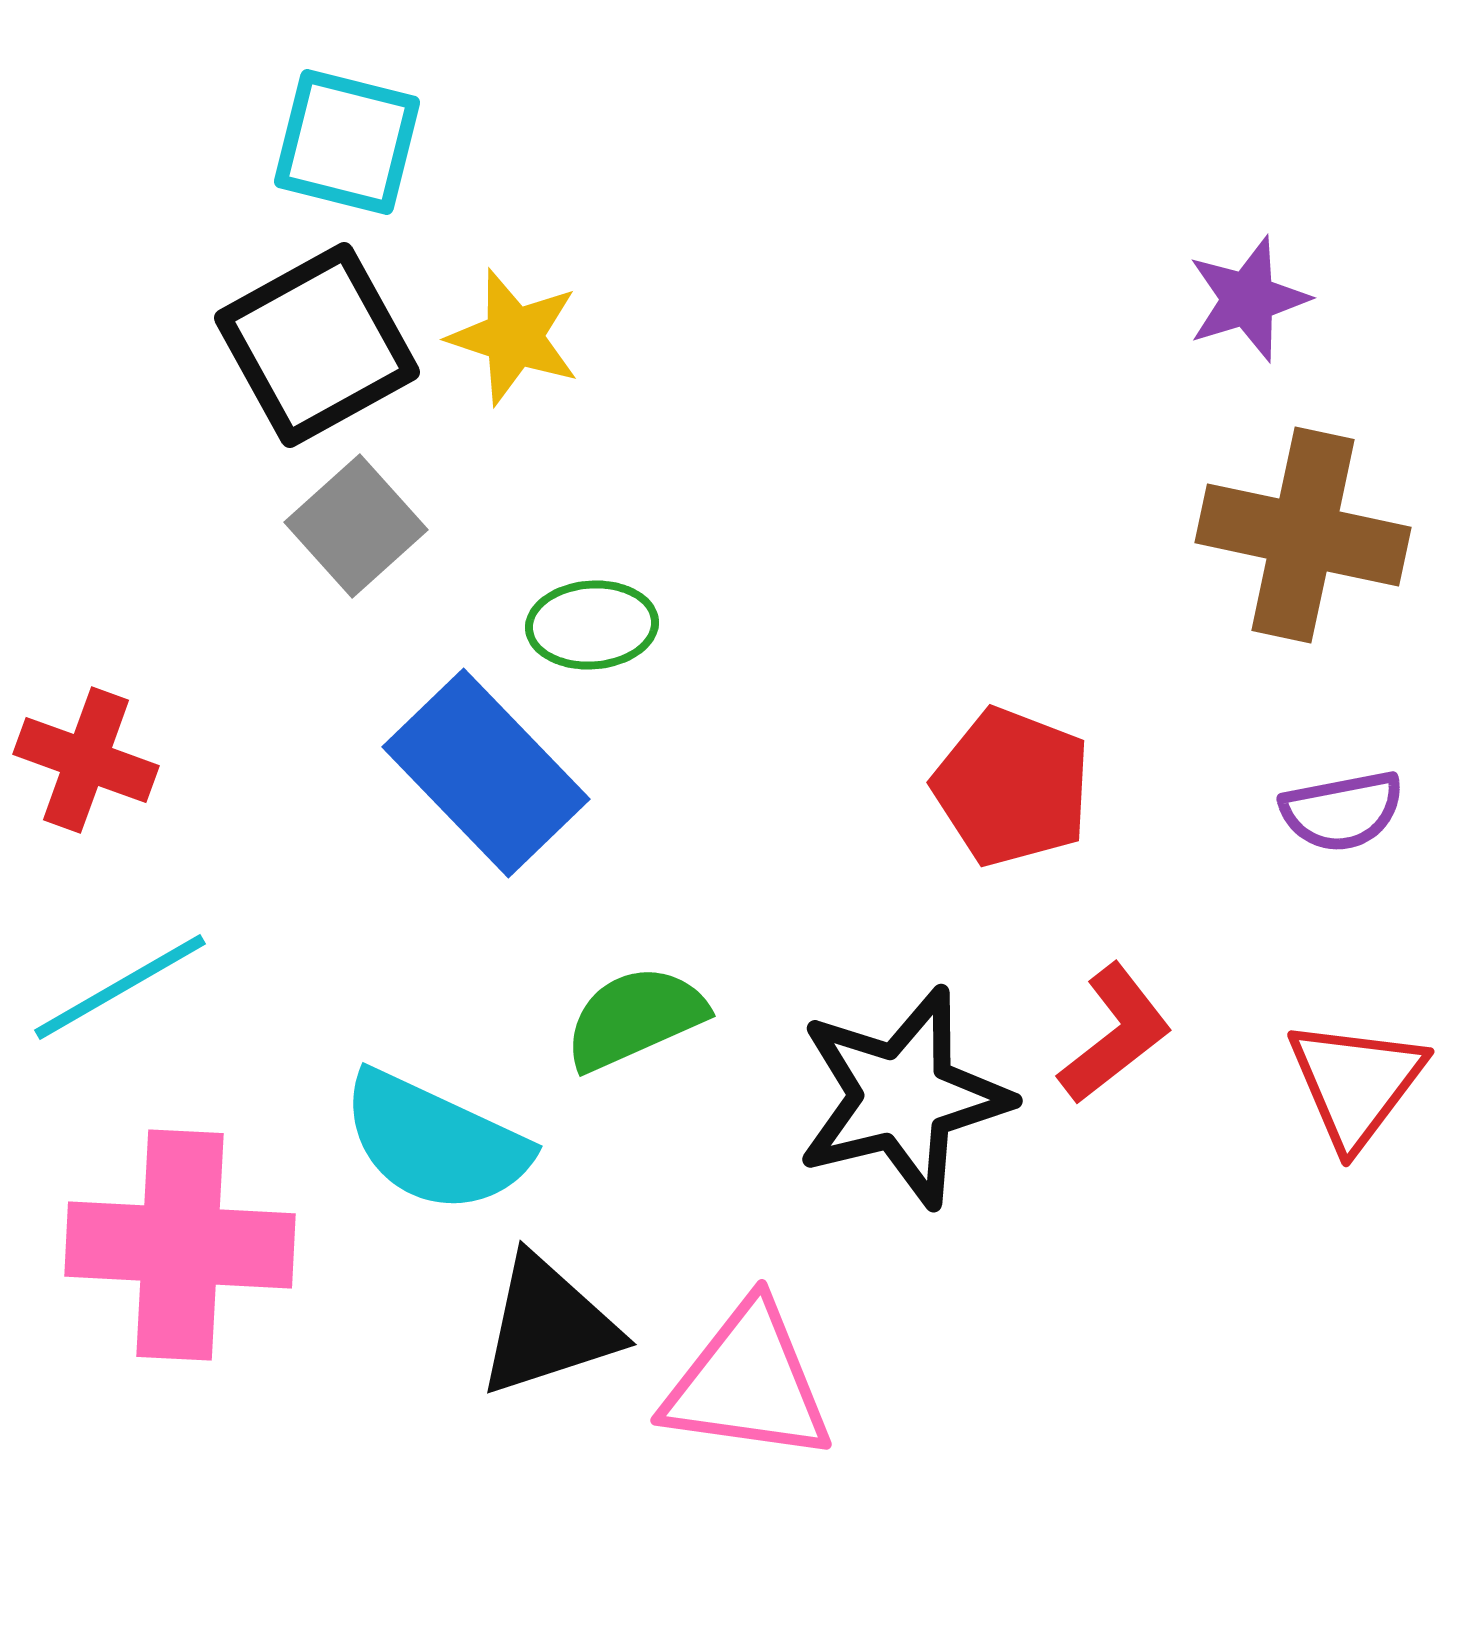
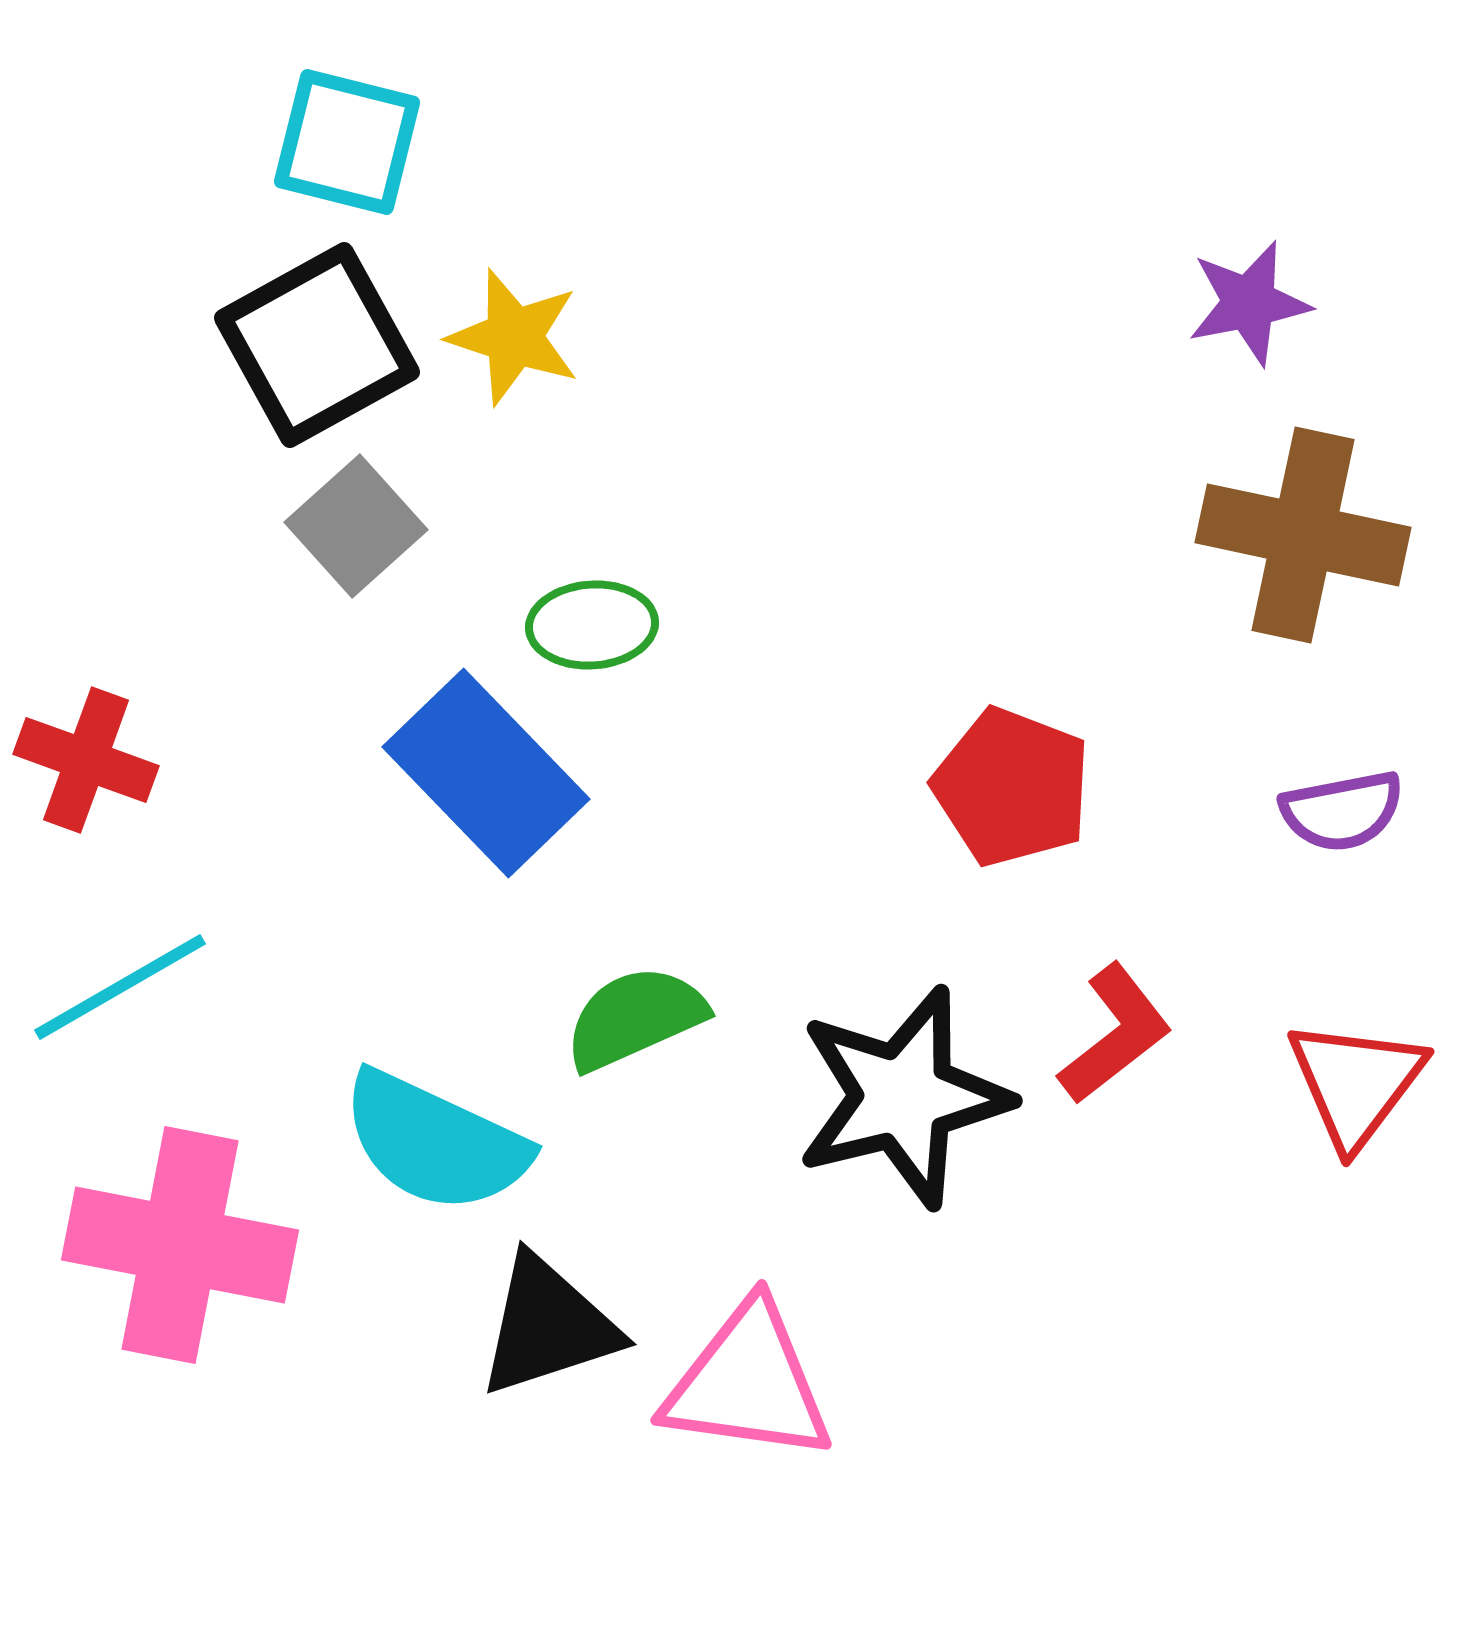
purple star: moved 1 px right, 4 px down; rotated 6 degrees clockwise
pink cross: rotated 8 degrees clockwise
